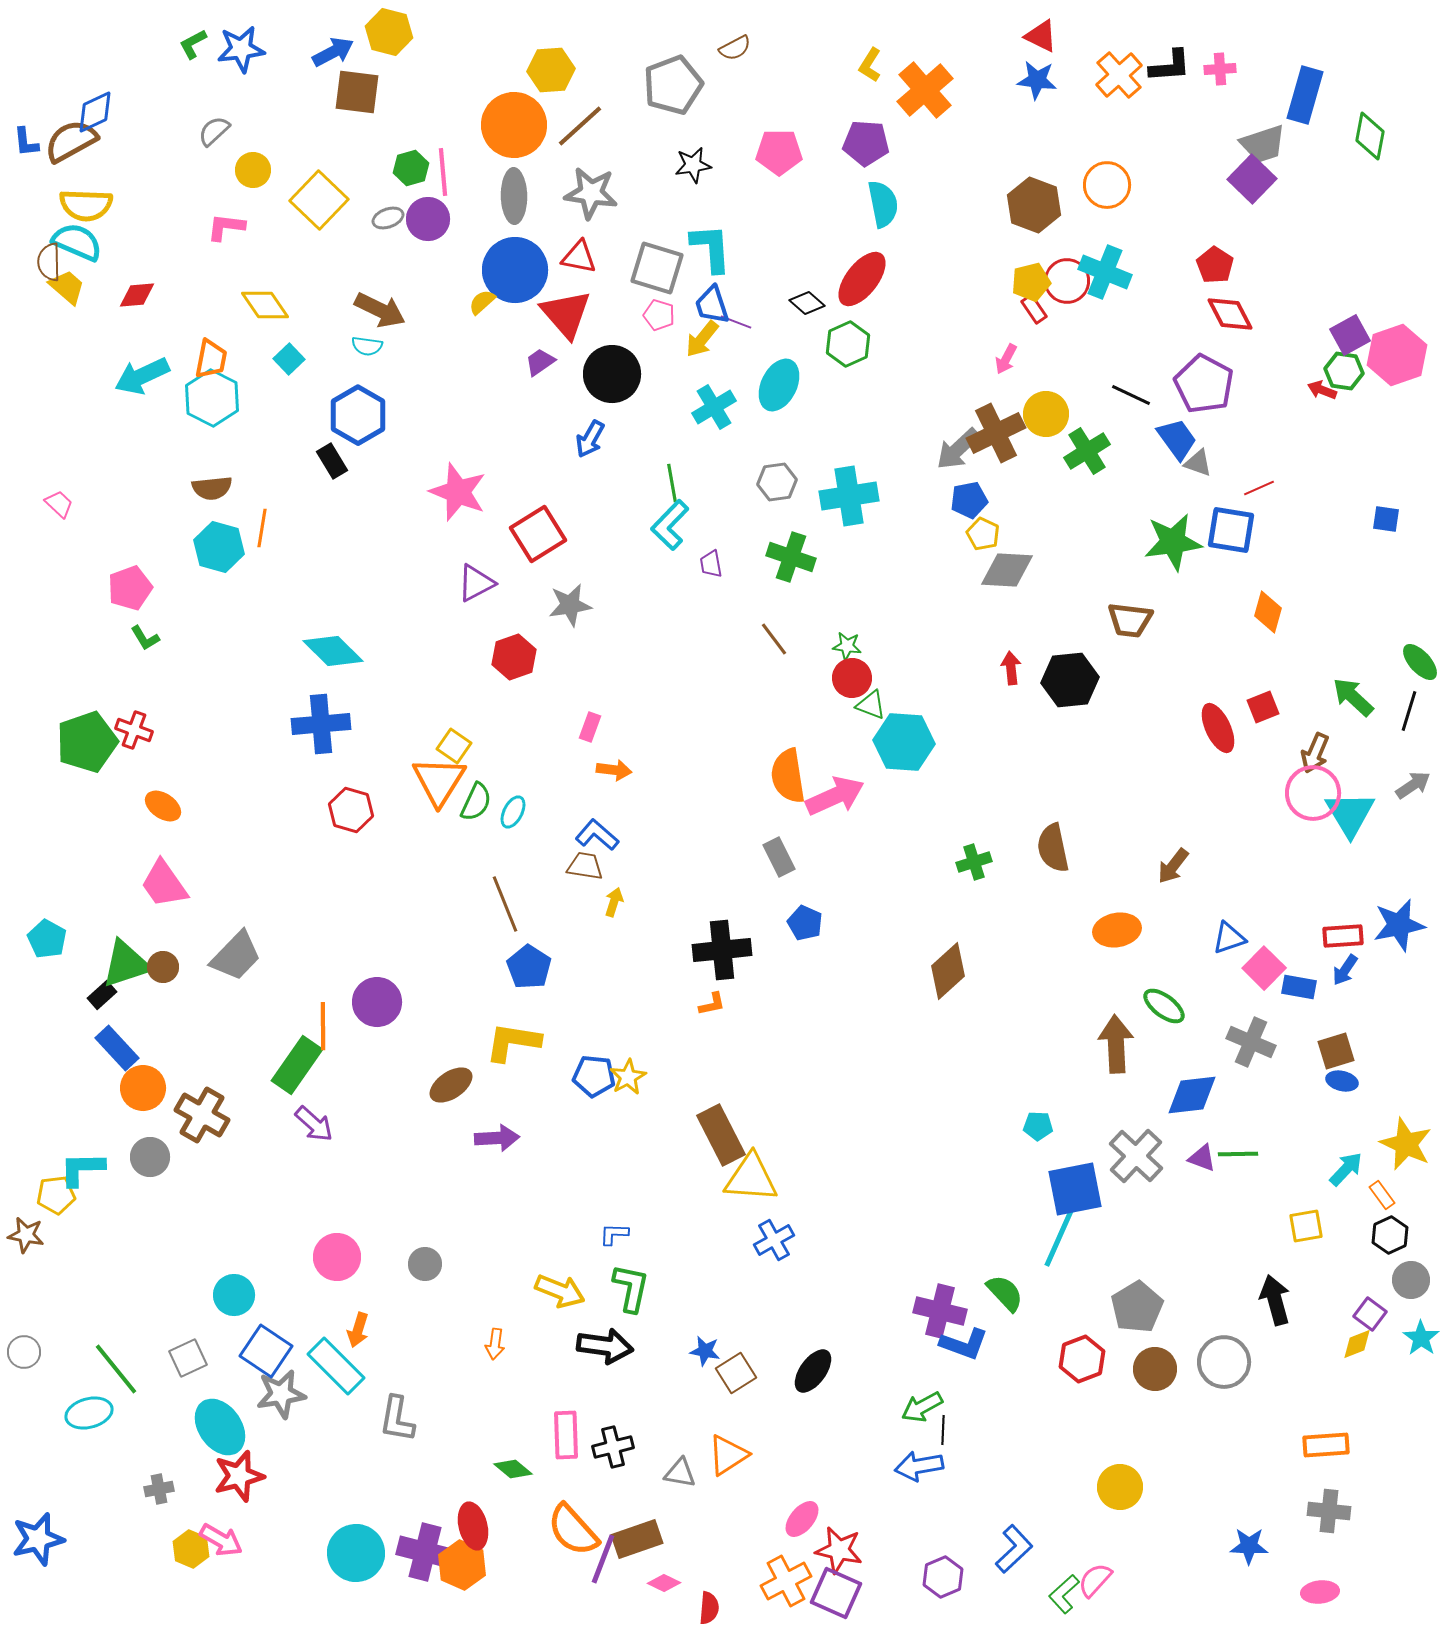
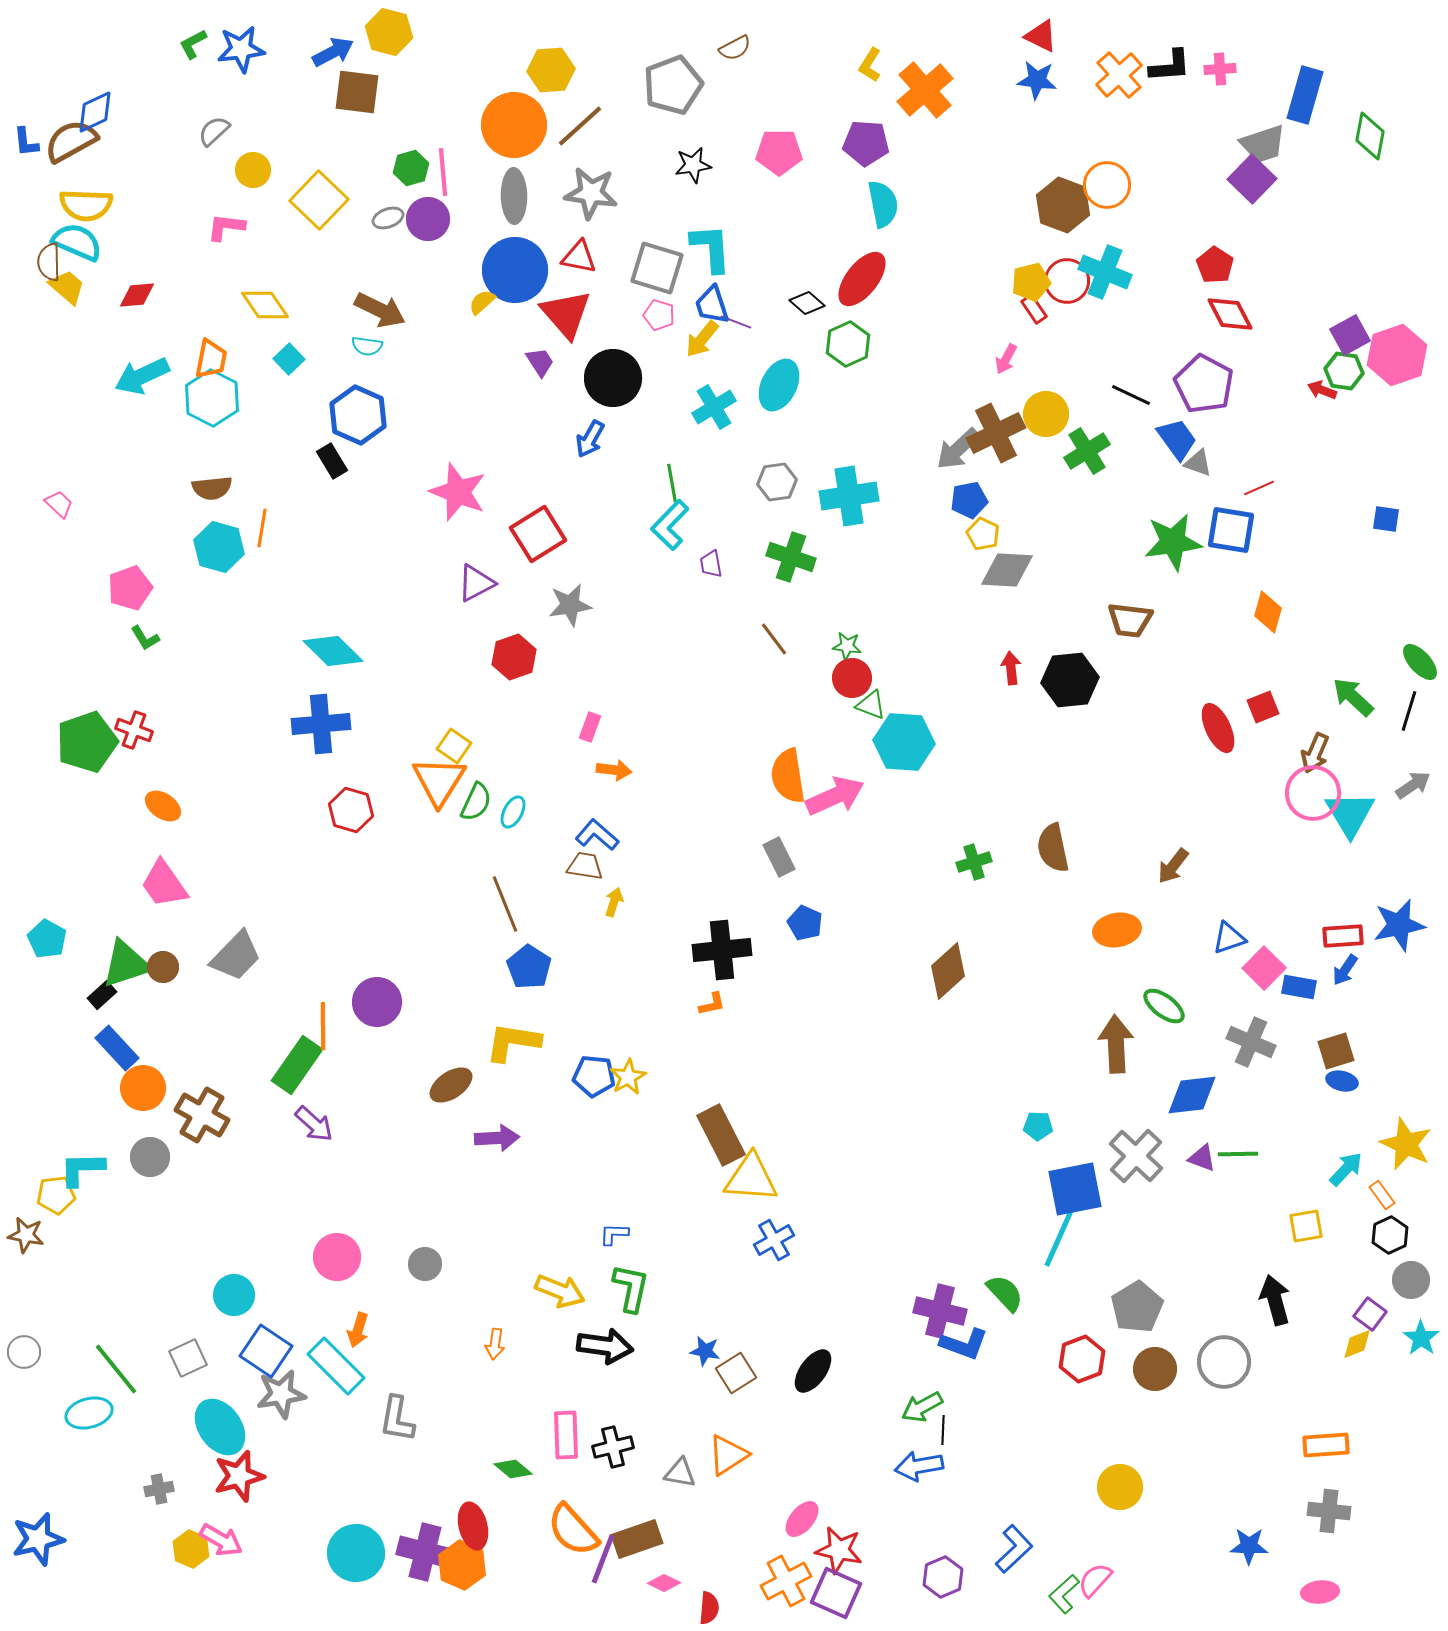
brown hexagon at (1034, 205): moved 29 px right
purple trapezoid at (540, 362): rotated 92 degrees clockwise
black circle at (612, 374): moved 1 px right, 4 px down
blue hexagon at (358, 415): rotated 6 degrees counterclockwise
